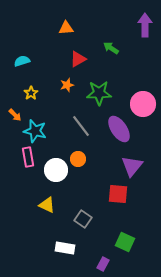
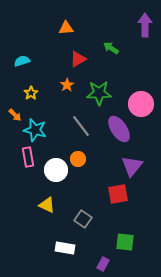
orange star: rotated 16 degrees counterclockwise
pink circle: moved 2 px left
cyan star: moved 1 px up
red square: rotated 15 degrees counterclockwise
green square: rotated 18 degrees counterclockwise
